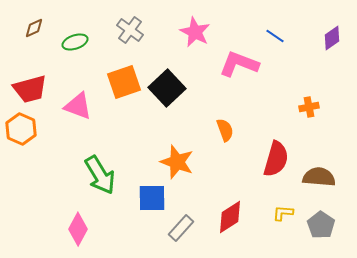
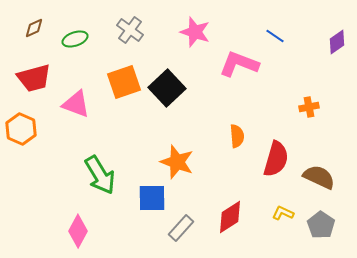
pink star: rotated 8 degrees counterclockwise
purple diamond: moved 5 px right, 4 px down
green ellipse: moved 3 px up
red trapezoid: moved 4 px right, 11 px up
pink triangle: moved 2 px left, 2 px up
orange semicircle: moved 12 px right, 6 px down; rotated 15 degrees clockwise
brown semicircle: rotated 20 degrees clockwise
yellow L-shape: rotated 20 degrees clockwise
pink diamond: moved 2 px down
